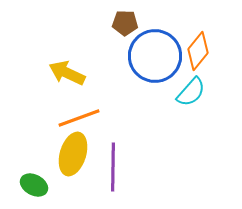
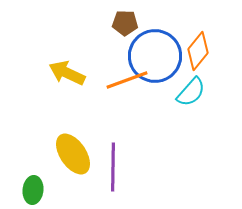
orange line: moved 48 px right, 38 px up
yellow ellipse: rotated 51 degrees counterclockwise
green ellipse: moved 1 px left, 5 px down; rotated 68 degrees clockwise
